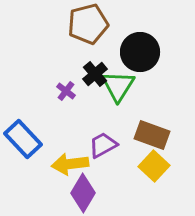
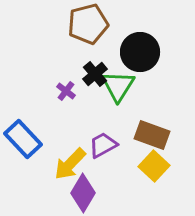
yellow arrow: rotated 39 degrees counterclockwise
